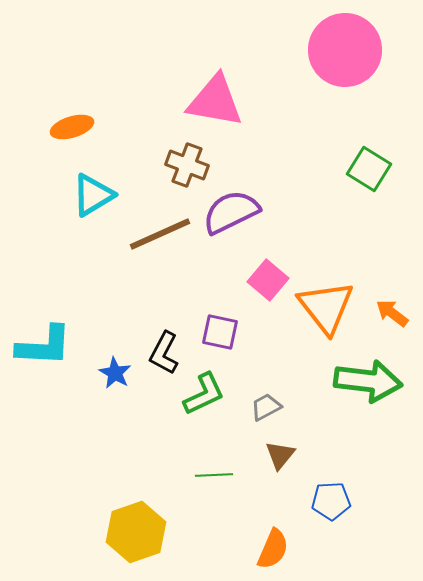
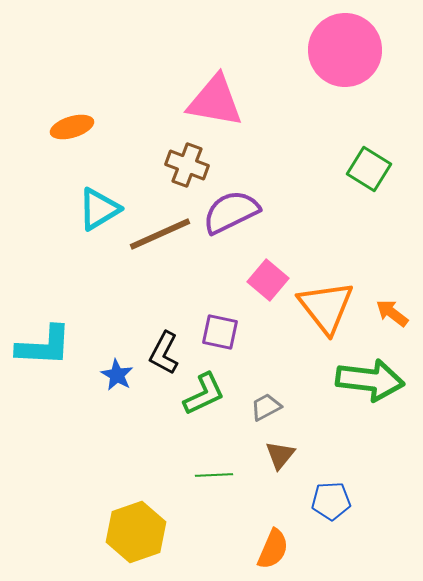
cyan triangle: moved 6 px right, 14 px down
blue star: moved 2 px right, 2 px down
green arrow: moved 2 px right, 1 px up
